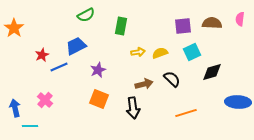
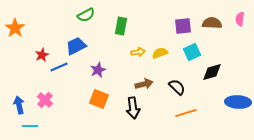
orange star: moved 1 px right
black semicircle: moved 5 px right, 8 px down
blue arrow: moved 4 px right, 3 px up
